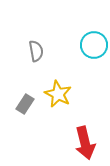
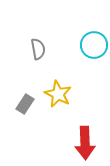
gray semicircle: moved 2 px right, 2 px up
red arrow: rotated 12 degrees clockwise
